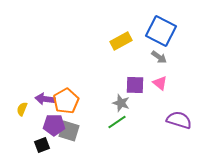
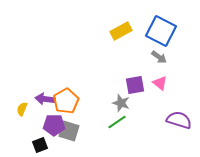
yellow rectangle: moved 10 px up
purple square: rotated 12 degrees counterclockwise
black square: moved 2 px left
